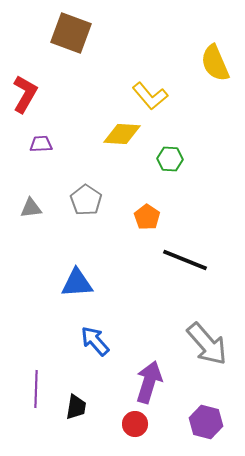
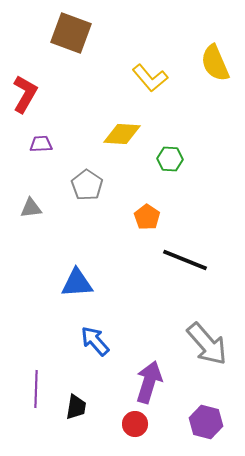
yellow L-shape: moved 18 px up
gray pentagon: moved 1 px right, 15 px up
